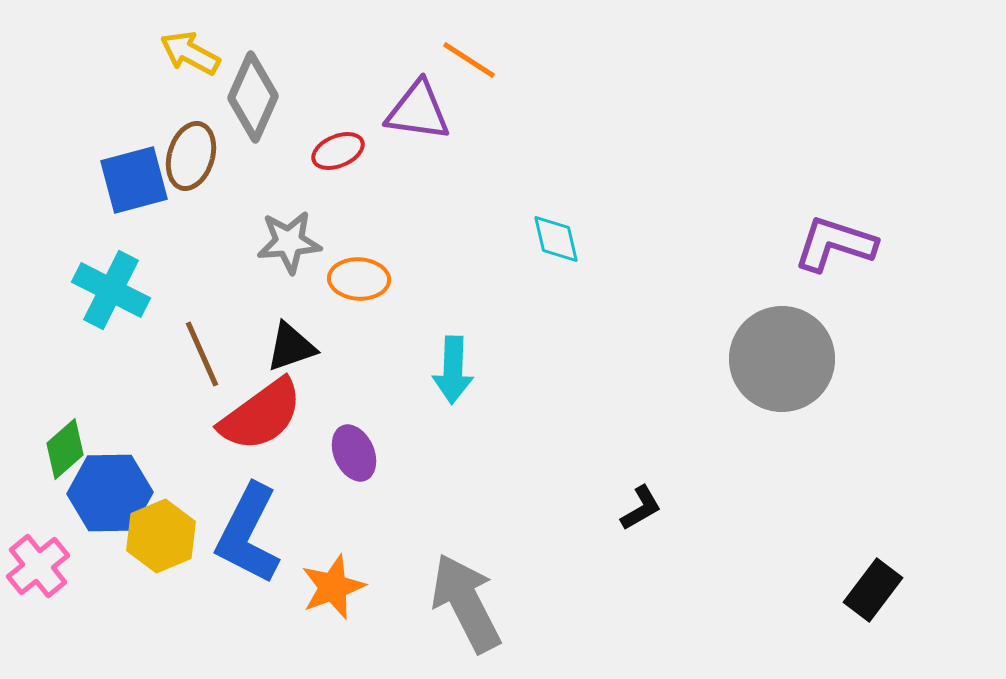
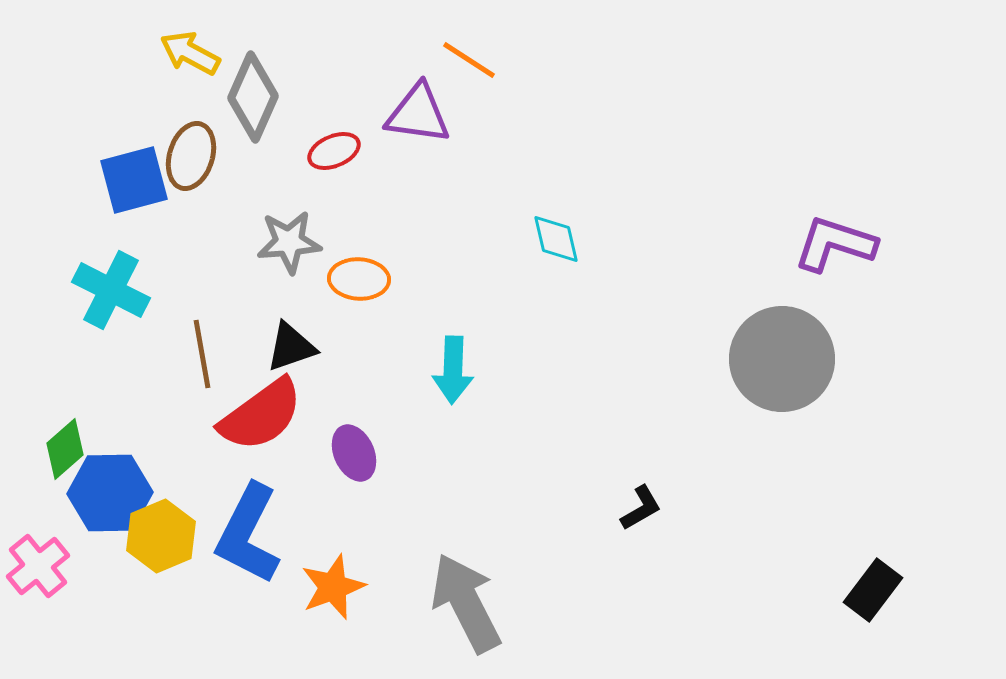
purple triangle: moved 3 px down
red ellipse: moved 4 px left
brown line: rotated 14 degrees clockwise
